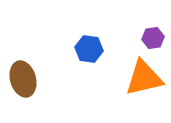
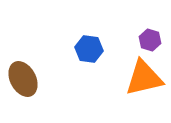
purple hexagon: moved 3 px left, 2 px down; rotated 25 degrees clockwise
brown ellipse: rotated 12 degrees counterclockwise
